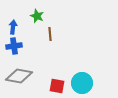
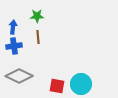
green star: rotated 24 degrees counterclockwise
brown line: moved 12 px left, 3 px down
gray diamond: rotated 16 degrees clockwise
cyan circle: moved 1 px left, 1 px down
